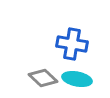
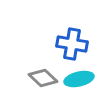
cyan ellipse: moved 2 px right; rotated 24 degrees counterclockwise
